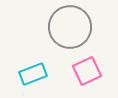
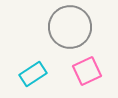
cyan rectangle: rotated 12 degrees counterclockwise
